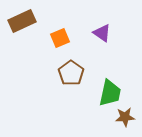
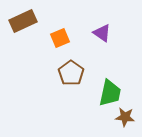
brown rectangle: moved 1 px right
brown star: rotated 12 degrees clockwise
